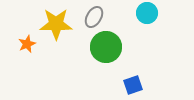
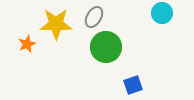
cyan circle: moved 15 px right
